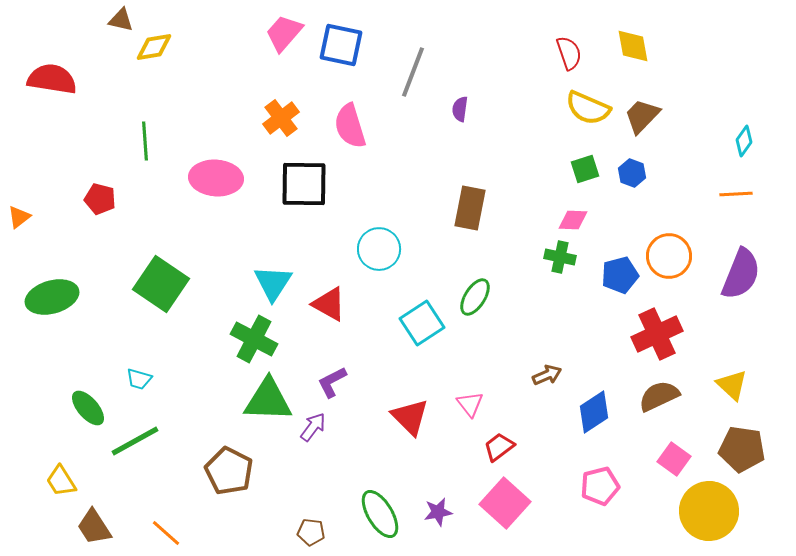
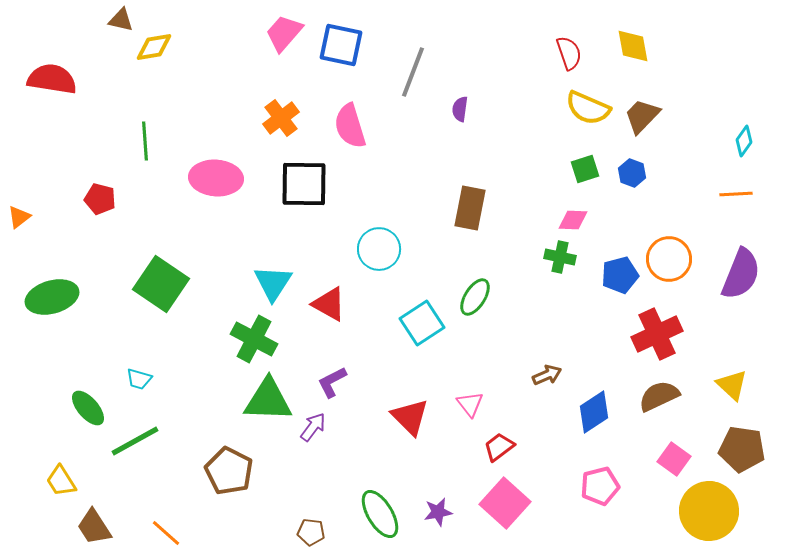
orange circle at (669, 256): moved 3 px down
